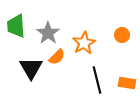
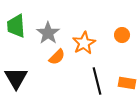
black triangle: moved 15 px left, 10 px down
black line: moved 1 px down
